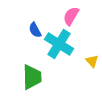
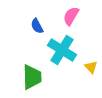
blue semicircle: moved 2 px right, 4 px up
cyan cross: moved 3 px right, 6 px down
yellow triangle: moved 1 px left, 6 px down
